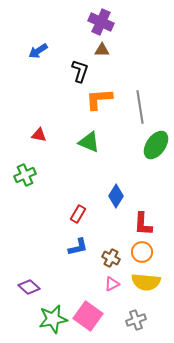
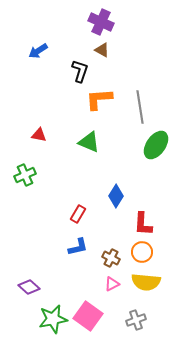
brown triangle: rotated 28 degrees clockwise
